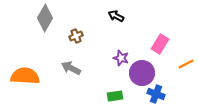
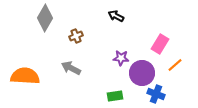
purple star: rotated 14 degrees counterclockwise
orange line: moved 11 px left, 1 px down; rotated 14 degrees counterclockwise
